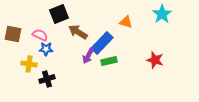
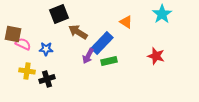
orange triangle: rotated 16 degrees clockwise
pink semicircle: moved 17 px left, 9 px down
red star: moved 1 px right, 4 px up
yellow cross: moved 2 px left, 7 px down
